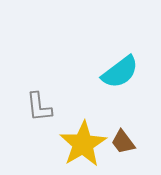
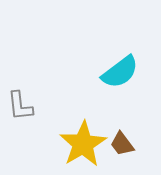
gray L-shape: moved 19 px left, 1 px up
brown trapezoid: moved 1 px left, 2 px down
